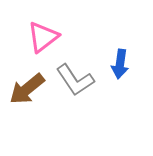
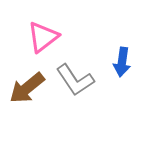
blue arrow: moved 2 px right, 2 px up
brown arrow: moved 1 px up
